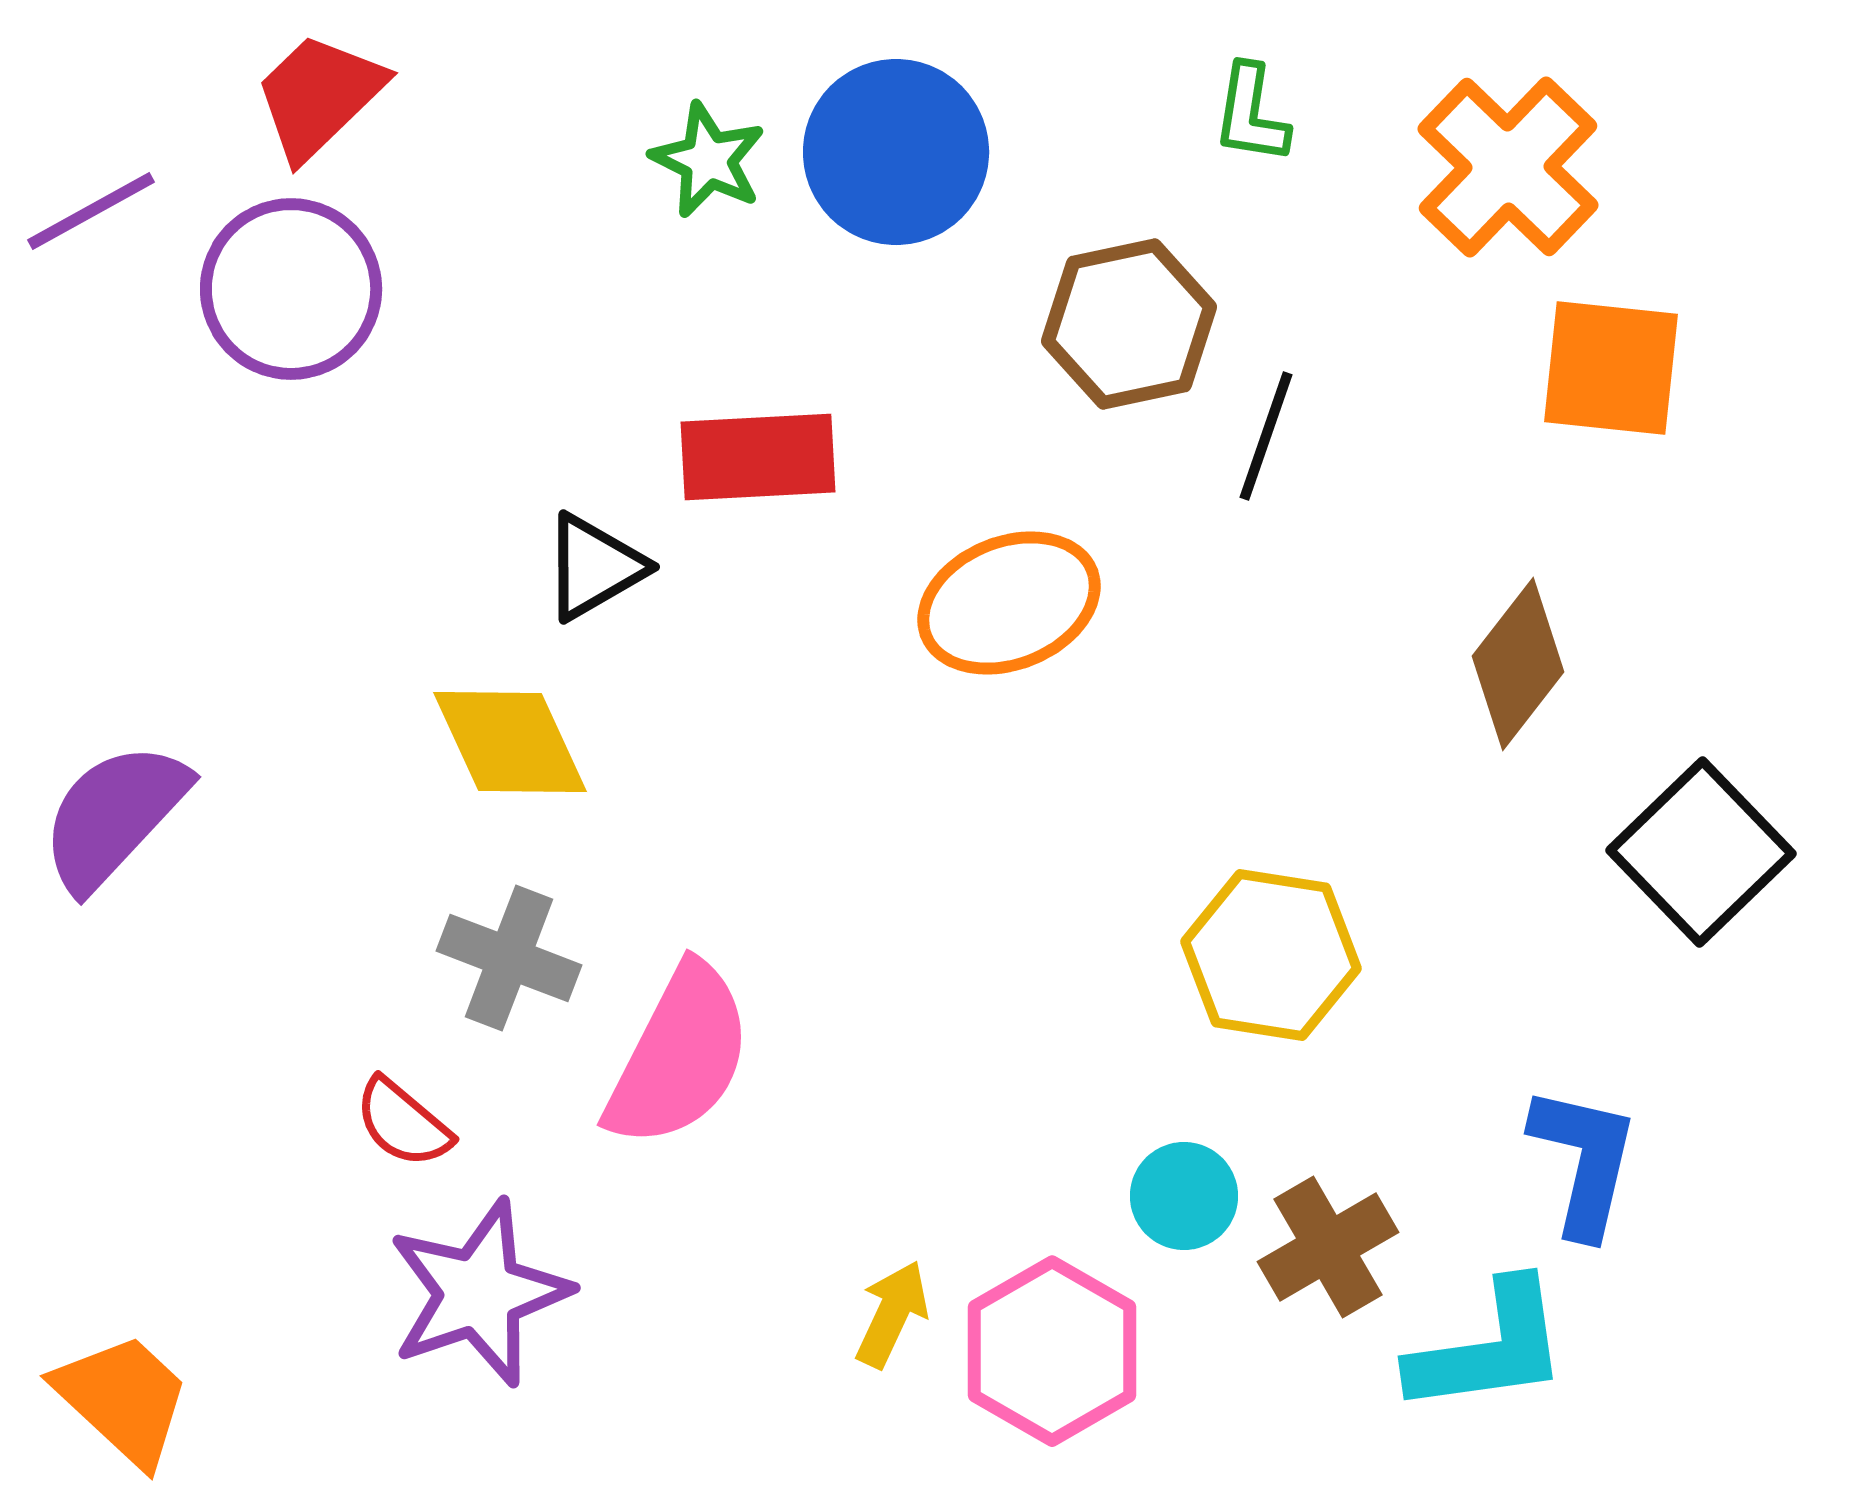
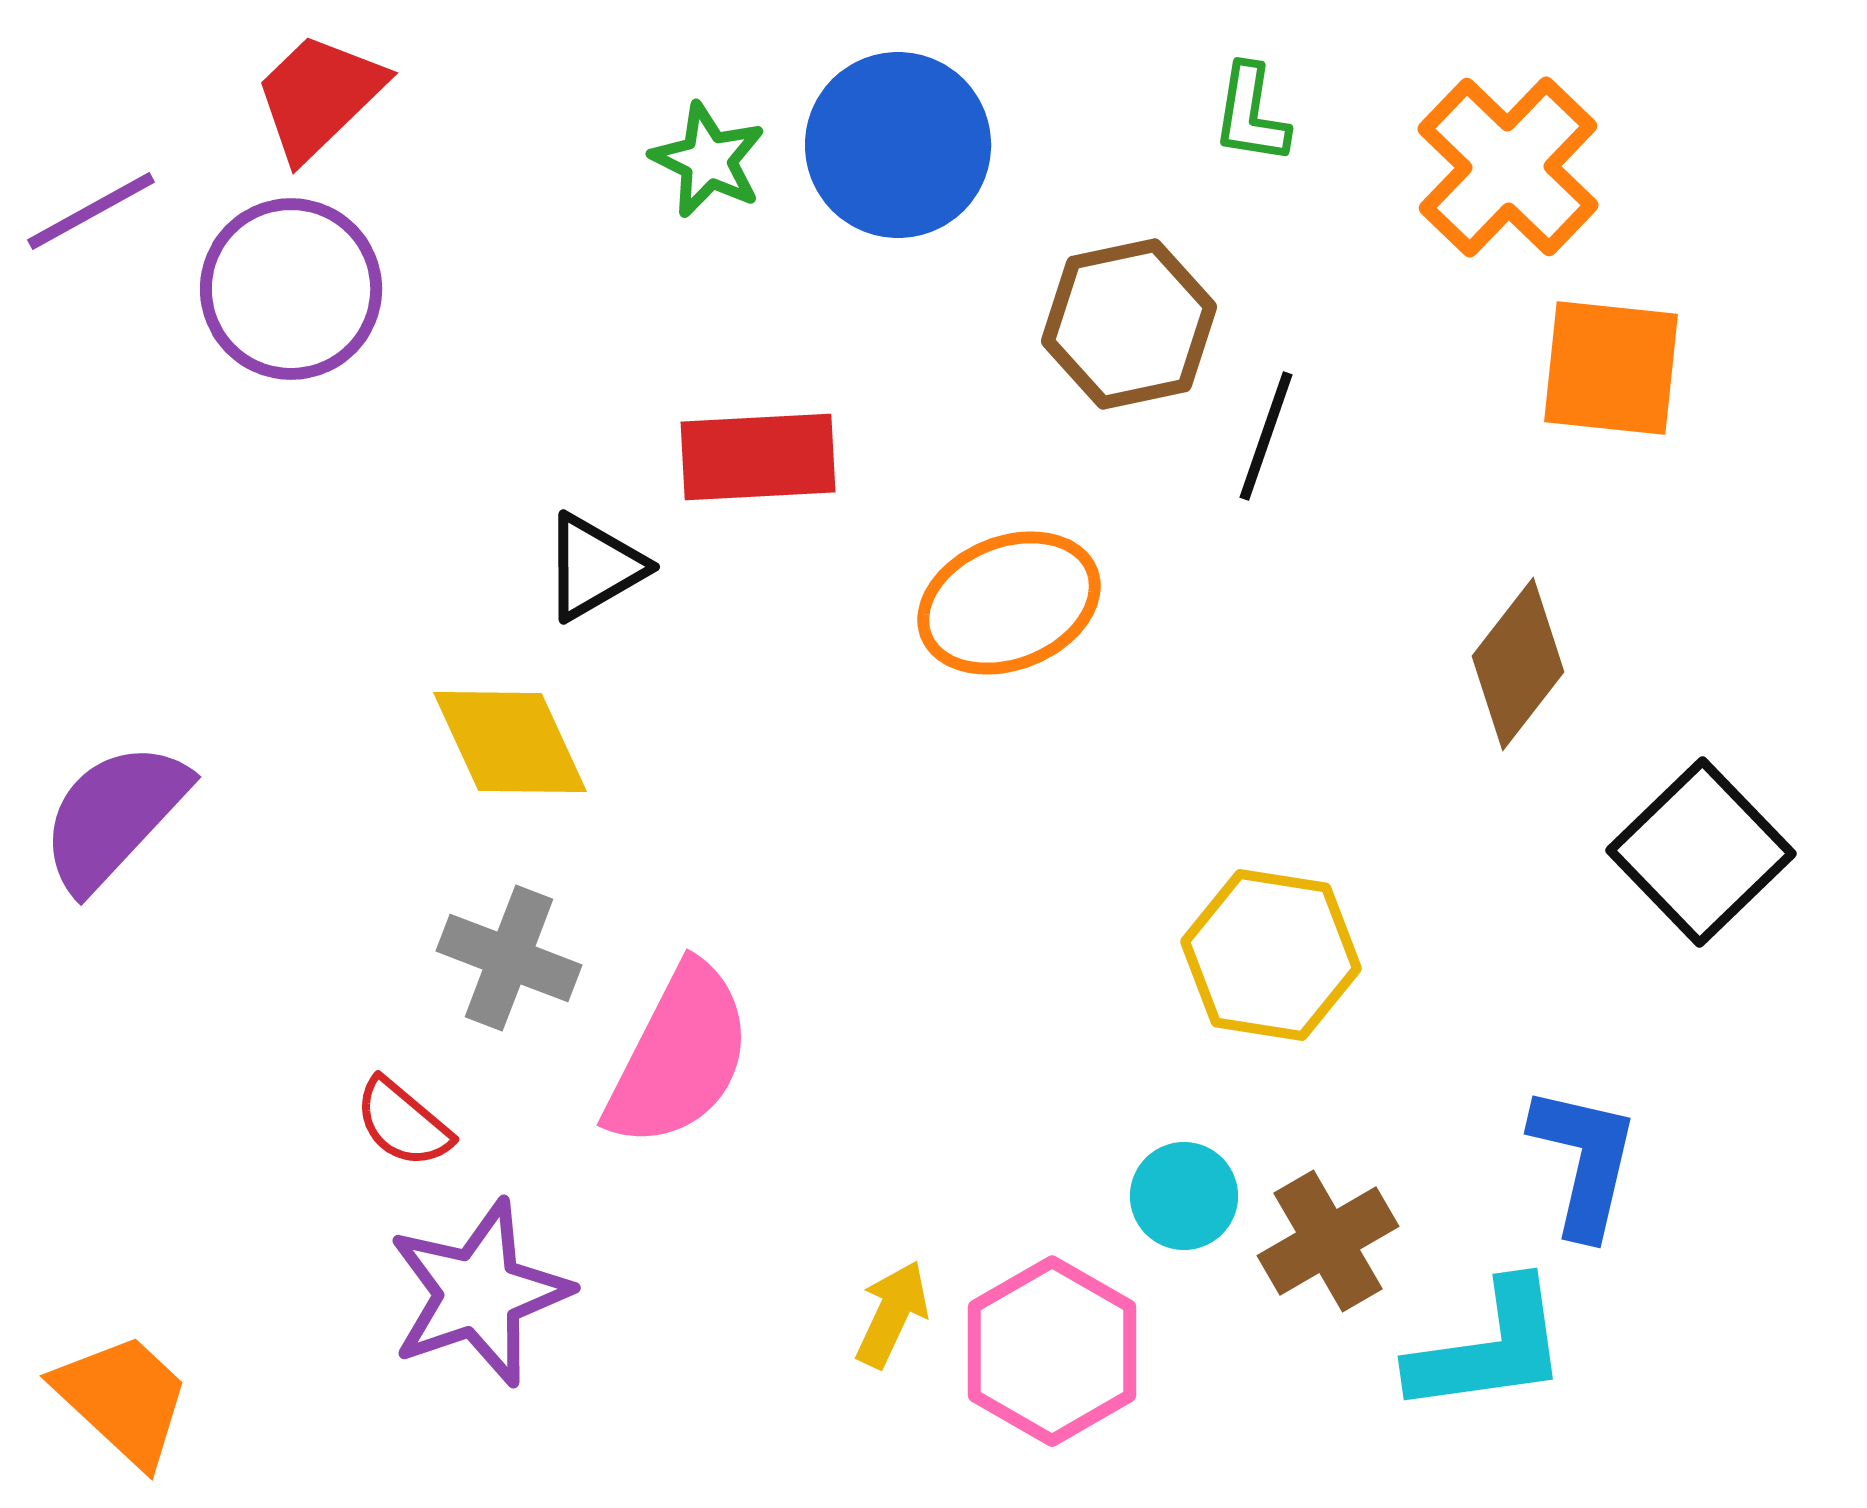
blue circle: moved 2 px right, 7 px up
brown cross: moved 6 px up
